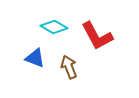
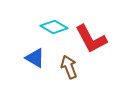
red L-shape: moved 6 px left, 3 px down
blue triangle: rotated 10 degrees clockwise
